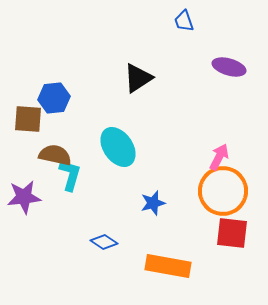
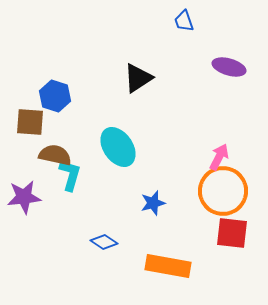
blue hexagon: moved 1 px right, 2 px up; rotated 24 degrees clockwise
brown square: moved 2 px right, 3 px down
